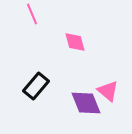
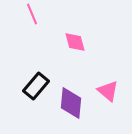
purple diamond: moved 15 px left; rotated 28 degrees clockwise
